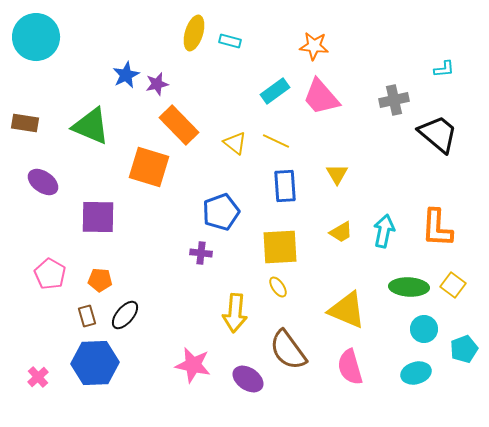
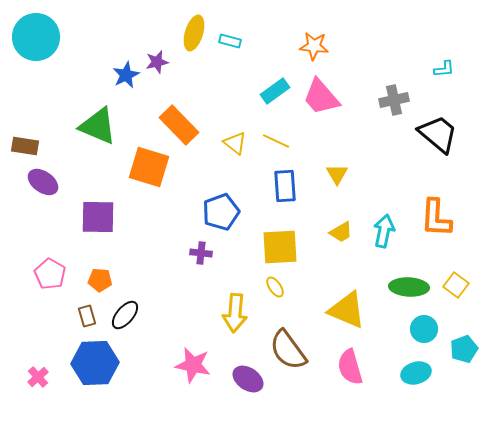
purple star at (157, 84): moved 22 px up
brown rectangle at (25, 123): moved 23 px down
green triangle at (91, 126): moved 7 px right
orange L-shape at (437, 228): moved 1 px left, 10 px up
yellow square at (453, 285): moved 3 px right
yellow ellipse at (278, 287): moved 3 px left
